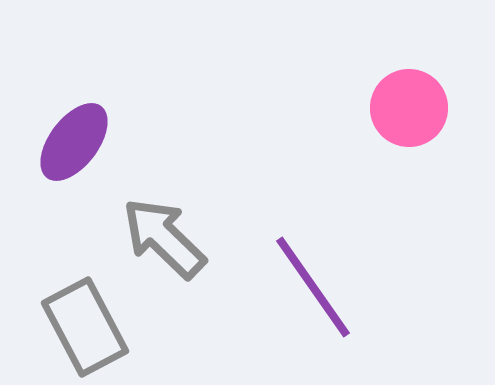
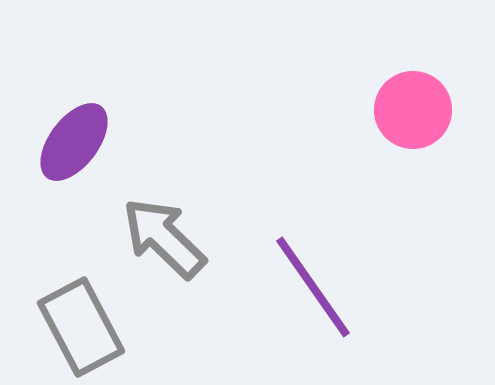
pink circle: moved 4 px right, 2 px down
gray rectangle: moved 4 px left
